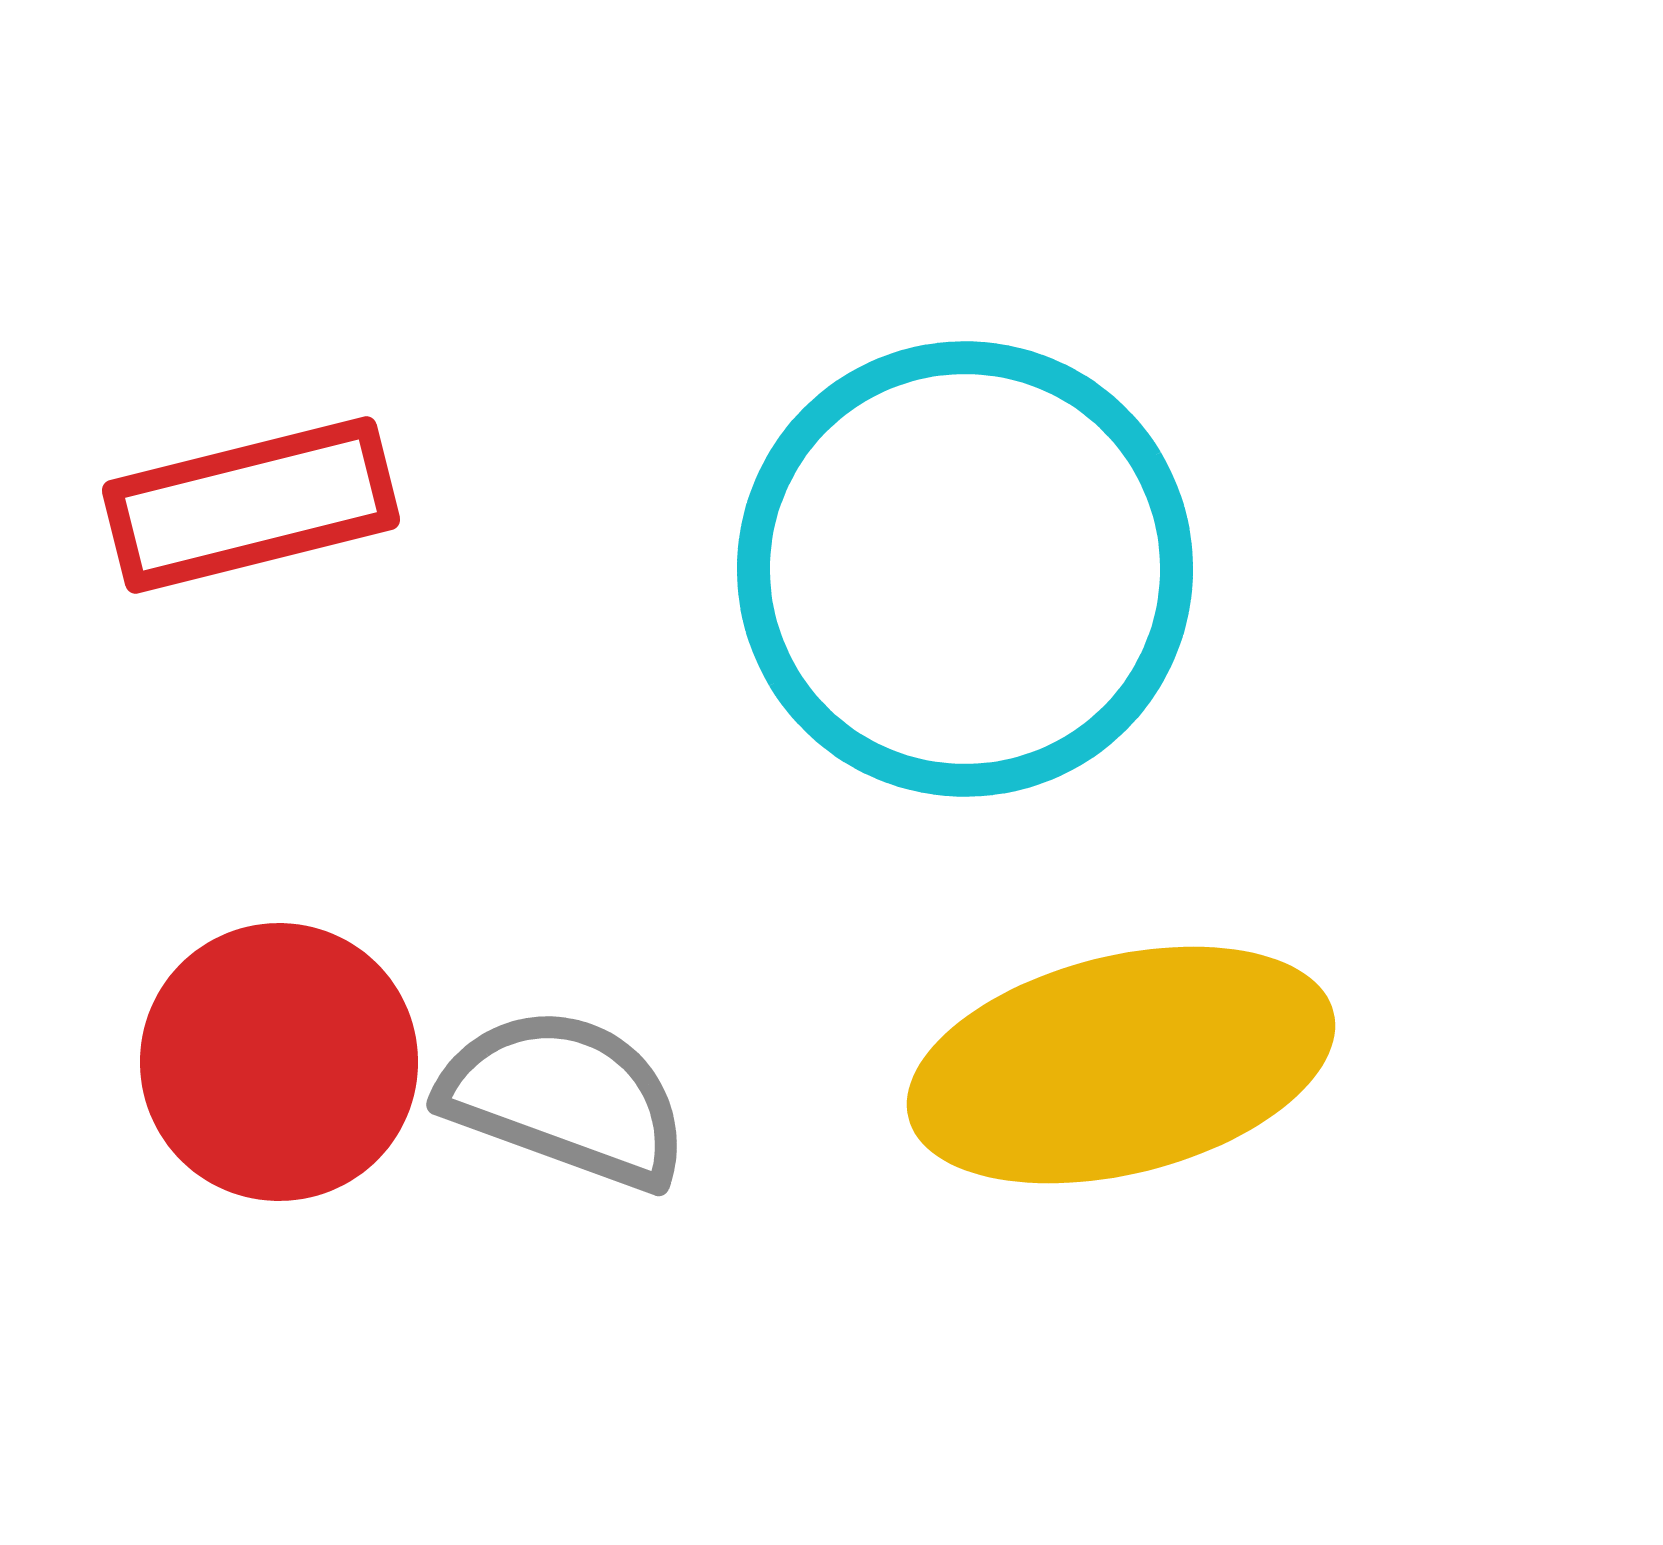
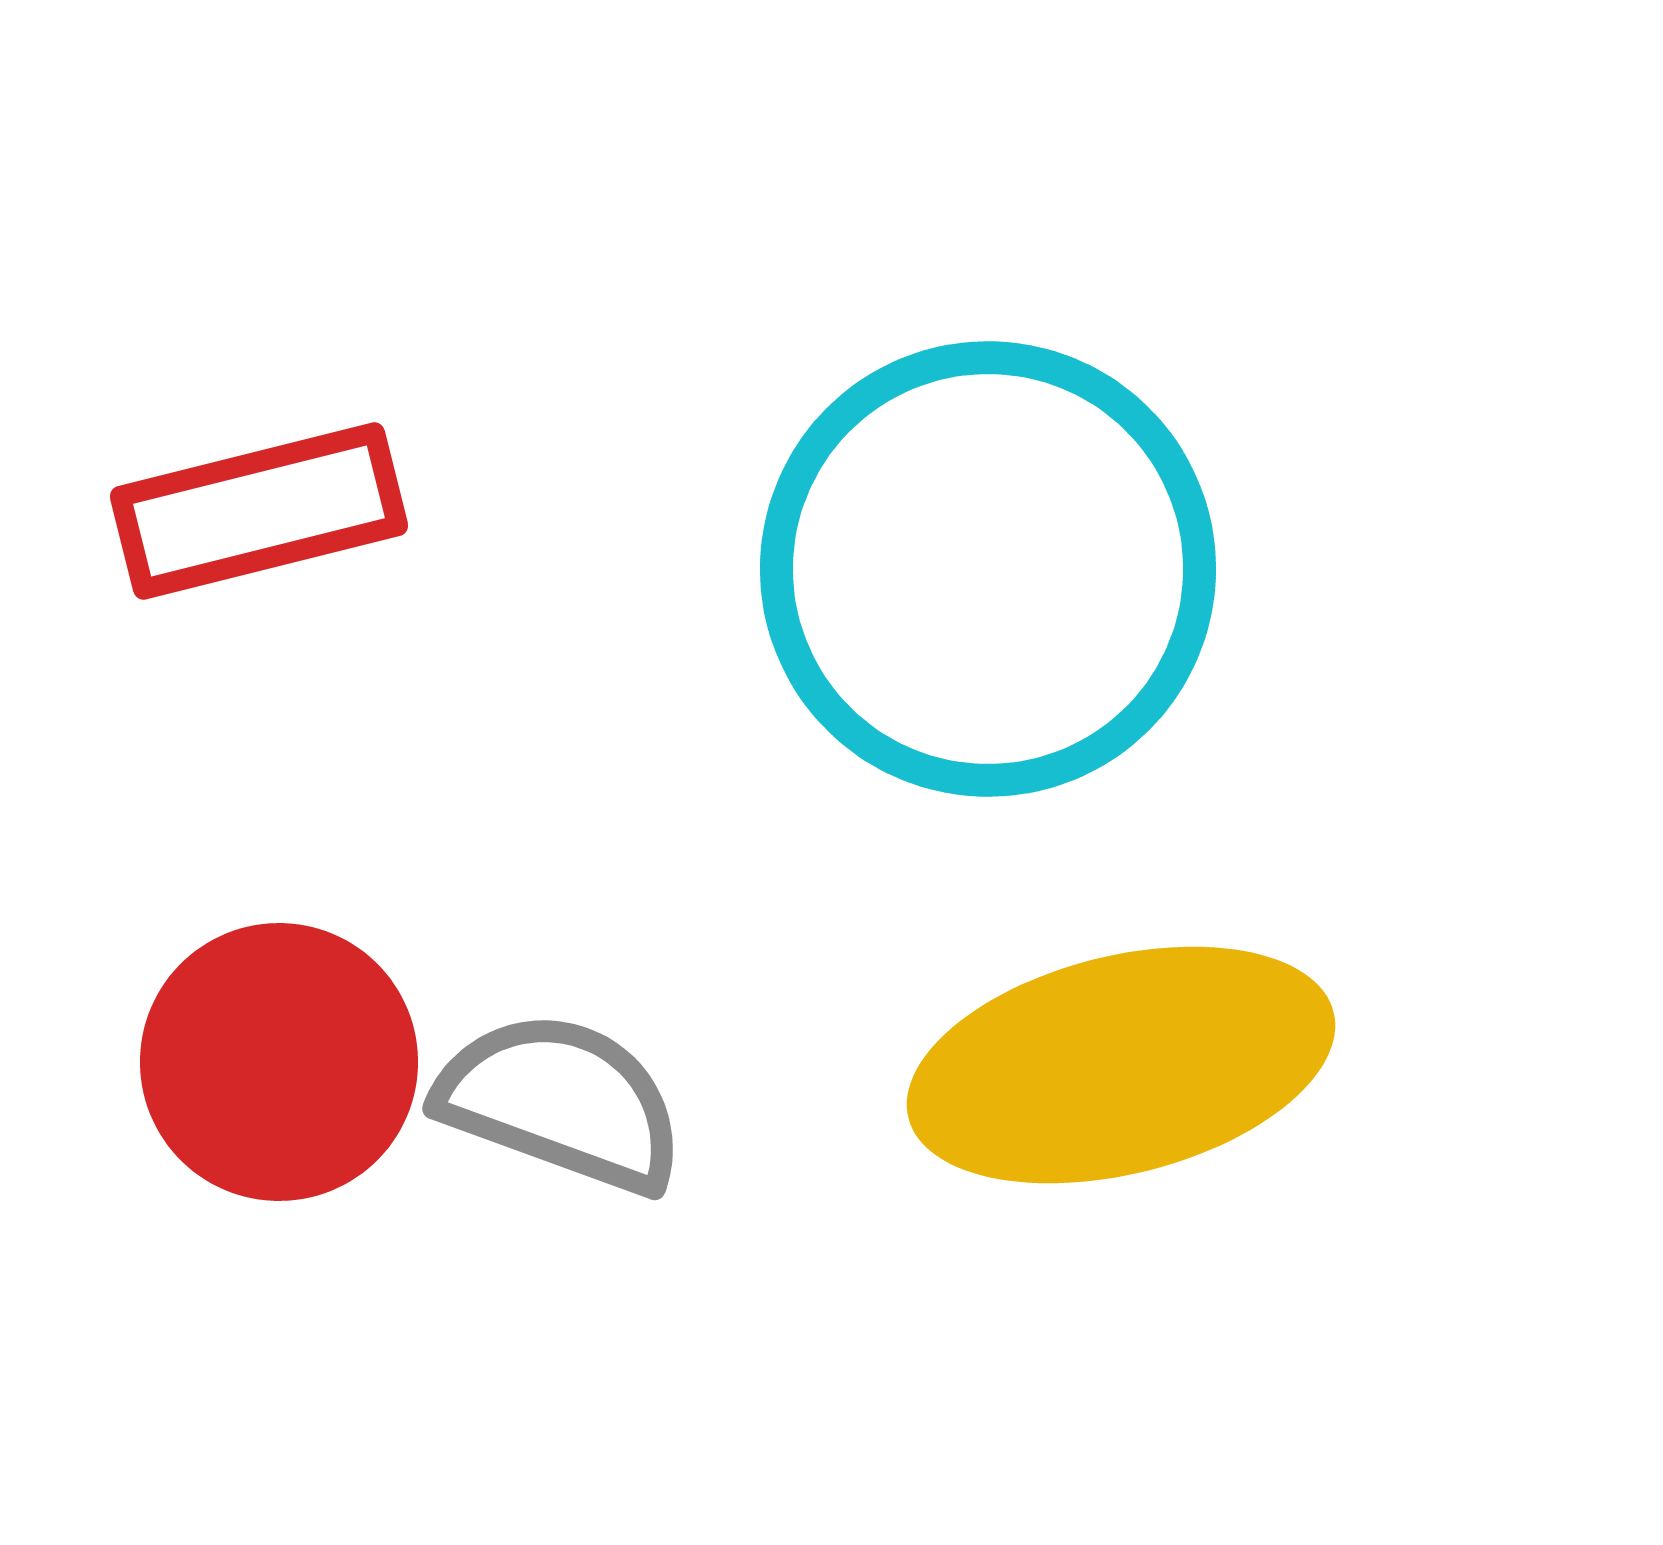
red rectangle: moved 8 px right, 6 px down
cyan circle: moved 23 px right
gray semicircle: moved 4 px left, 4 px down
